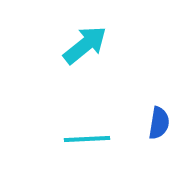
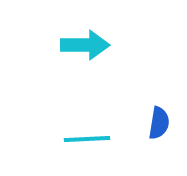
cyan arrow: rotated 39 degrees clockwise
